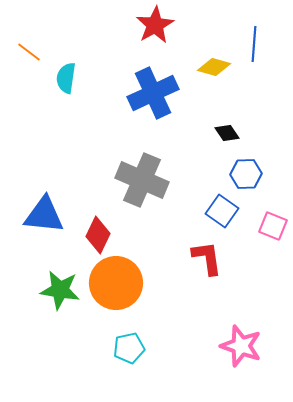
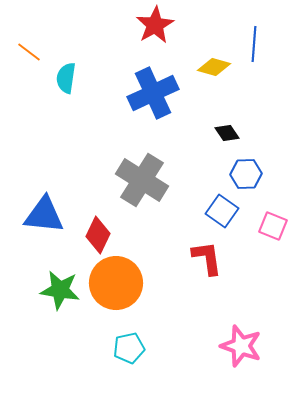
gray cross: rotated 9 degrees clockwise
